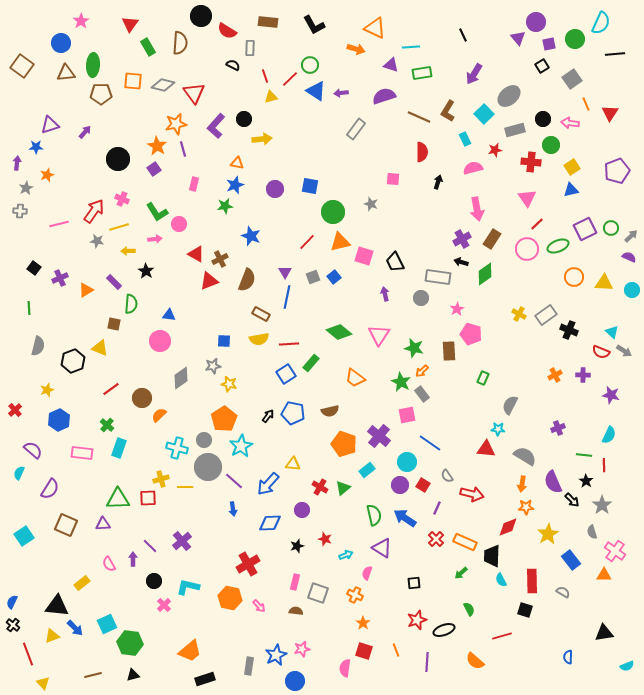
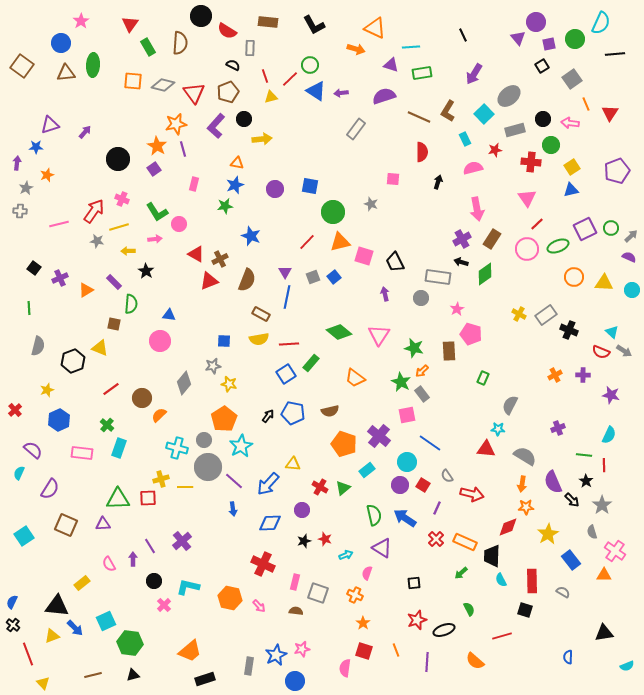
brown pentagon at (101, 94): moved 127 px right, 2 px up; rotated 20 degrees counterclockwise
gray diamond at (181, 378): moved 3 px right, 5 px down; rotated 15 degrees counterclockwise
purple line at (150, 546): rotated 14 degrees clockwise
black star at (297, 546): moved 7 px right, 5 px up
red cross at (248, 564): moved 15 px right; rotated 35 degrees counterclockwise
cyan square at (107, 624): moved 1 px left, 3 px up
